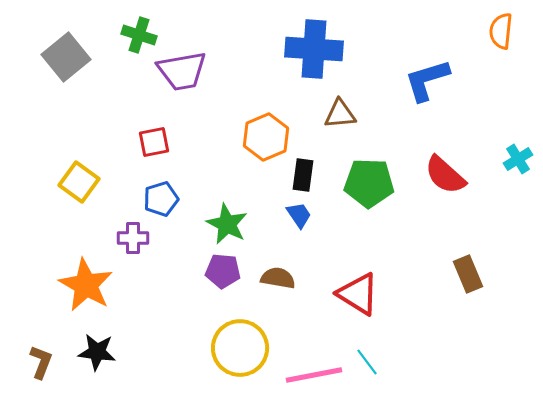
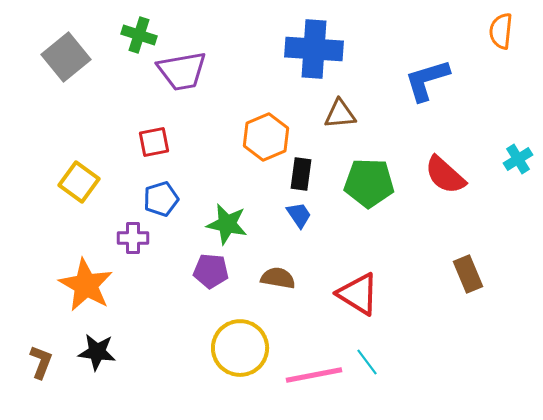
black rectangle: moved 2 px left, 1 px up
green star: rotated 15 degrees counterclockwise
purple pentagon: moved 12 px left
